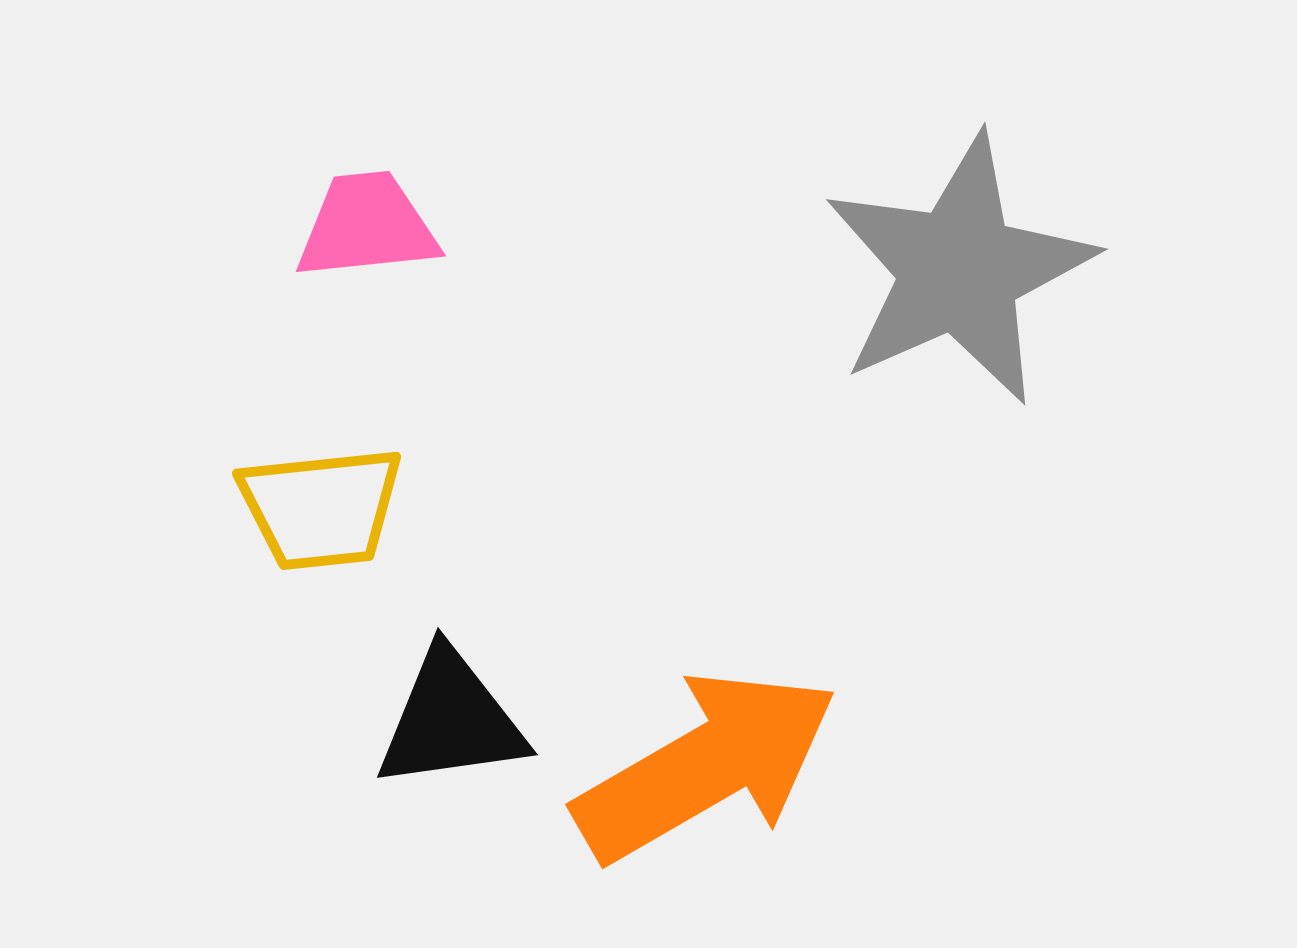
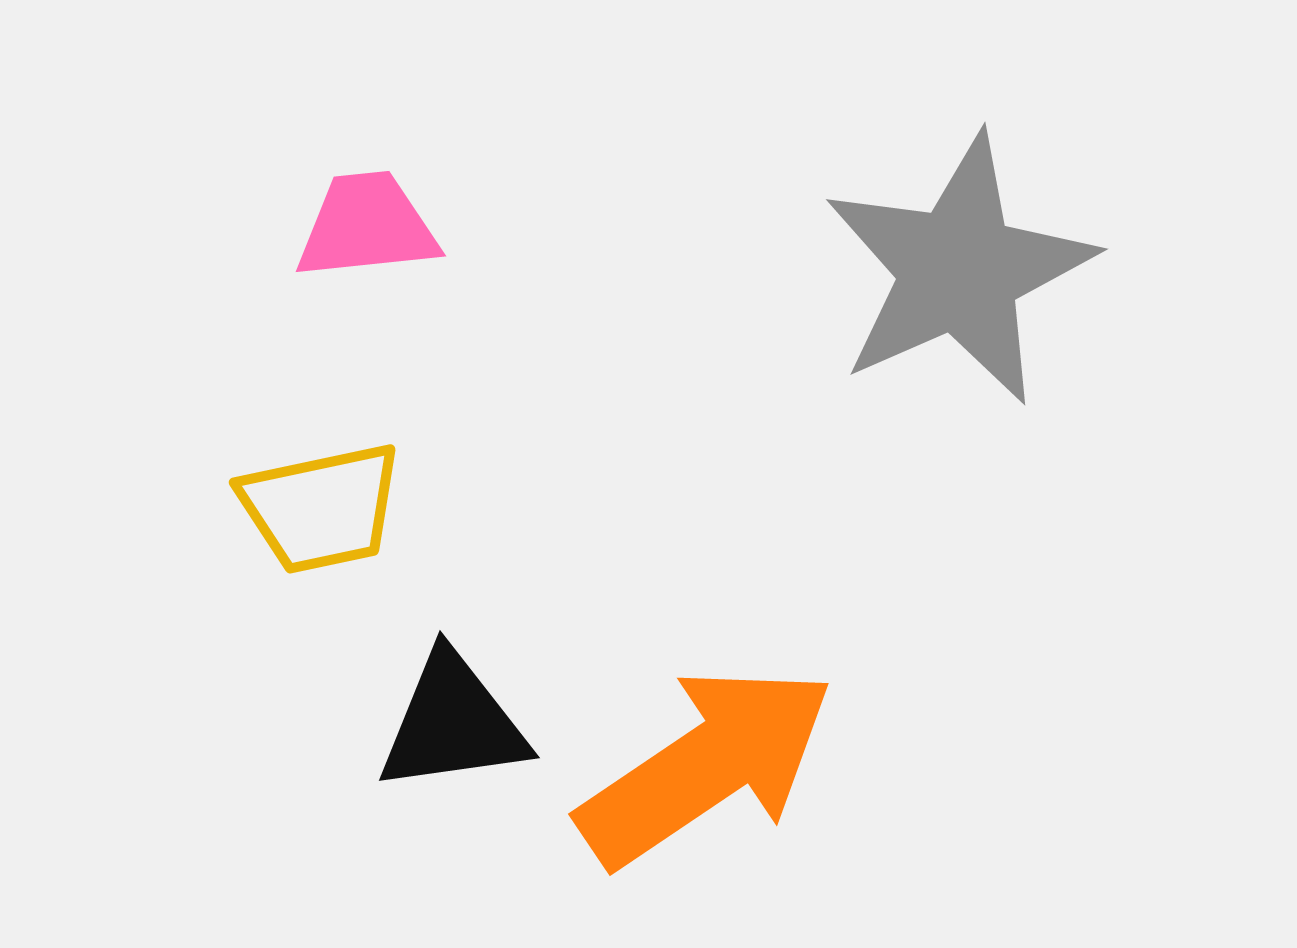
yellow trapezoid: rotated 6 degrees counterclockwise
black triangle: moved 2 px right, 3 px down
orange arrow: rotated 4 degrees counterclockwise
